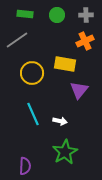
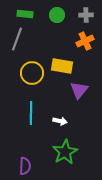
gray line: moved 1 px up; rotated 35 degrees counterclockwise
yellow rectangle: moved 3 px left, 2 px down
cyan line: moved 2 px left, 1 px up; rotated 25 degrees clockwise
